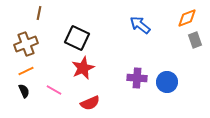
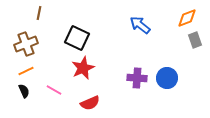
blue circle: moved 4 px up
